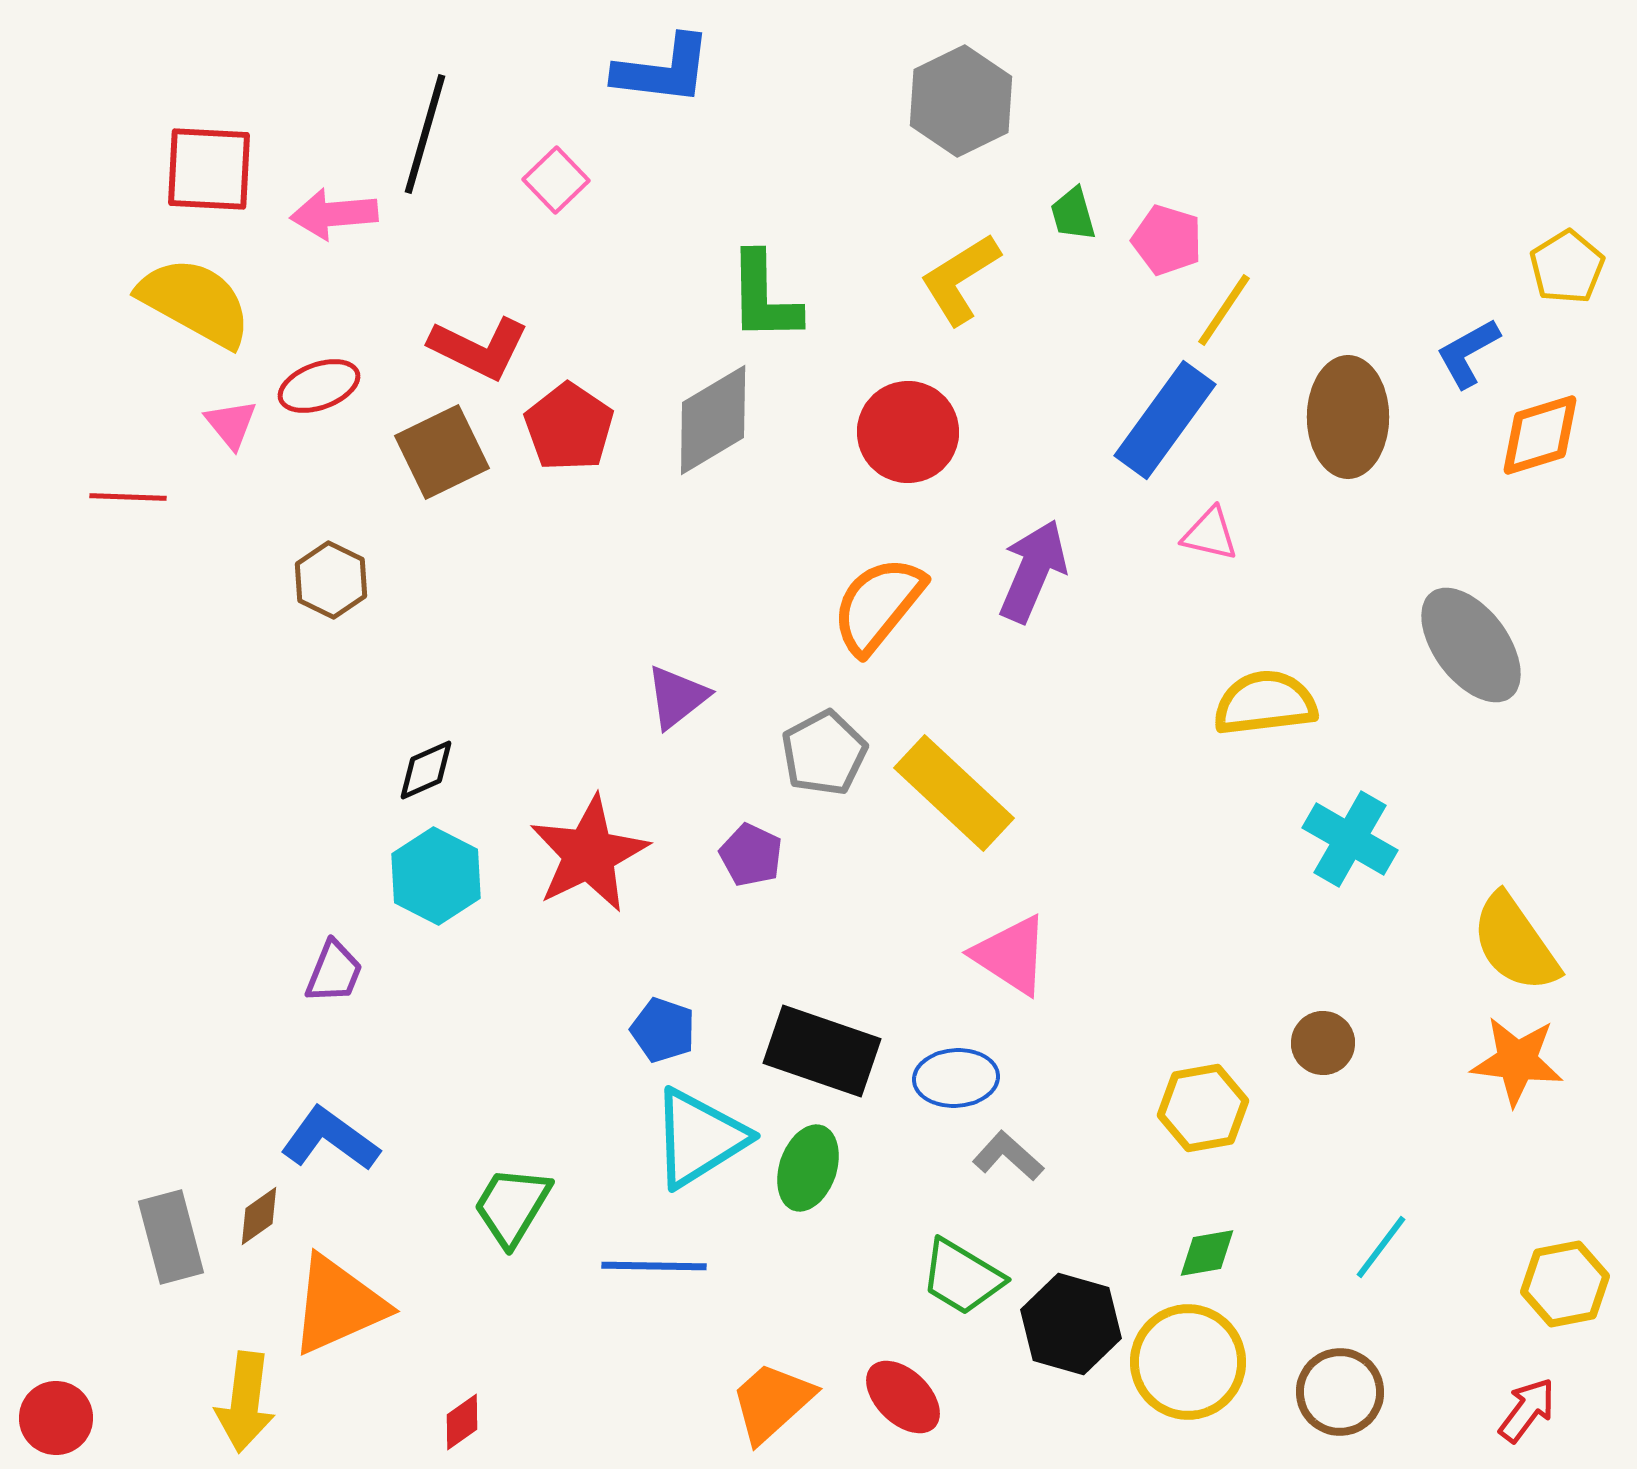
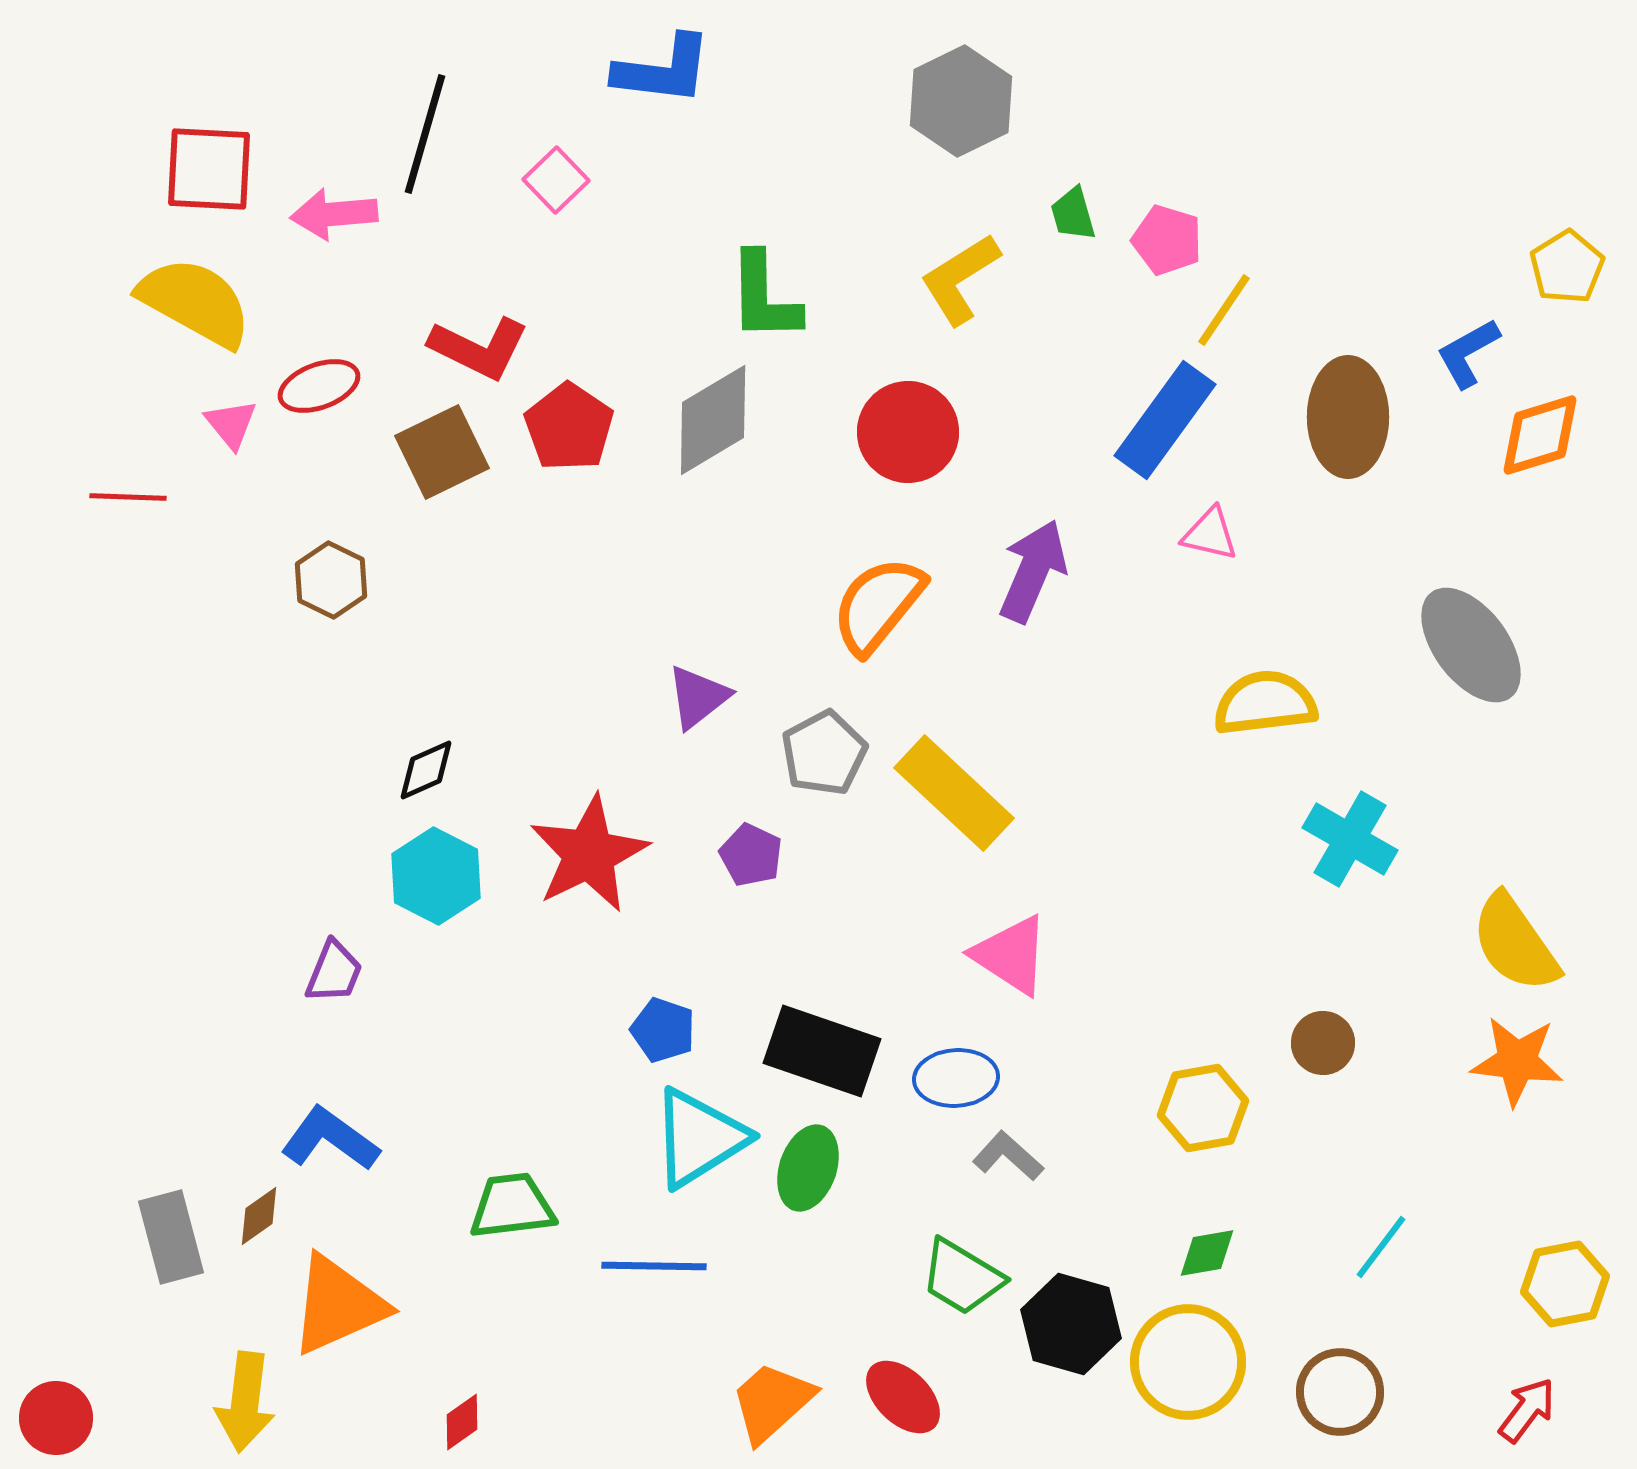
purple triangle at (677, 697): moved 21 px right
green trapezoid at (512, 1206): rotated 52 degrees clockwise
